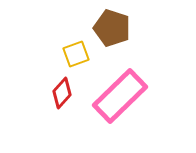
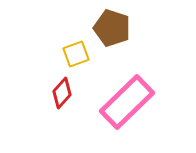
pink rectangle: moved 7 px right, 6 px down
